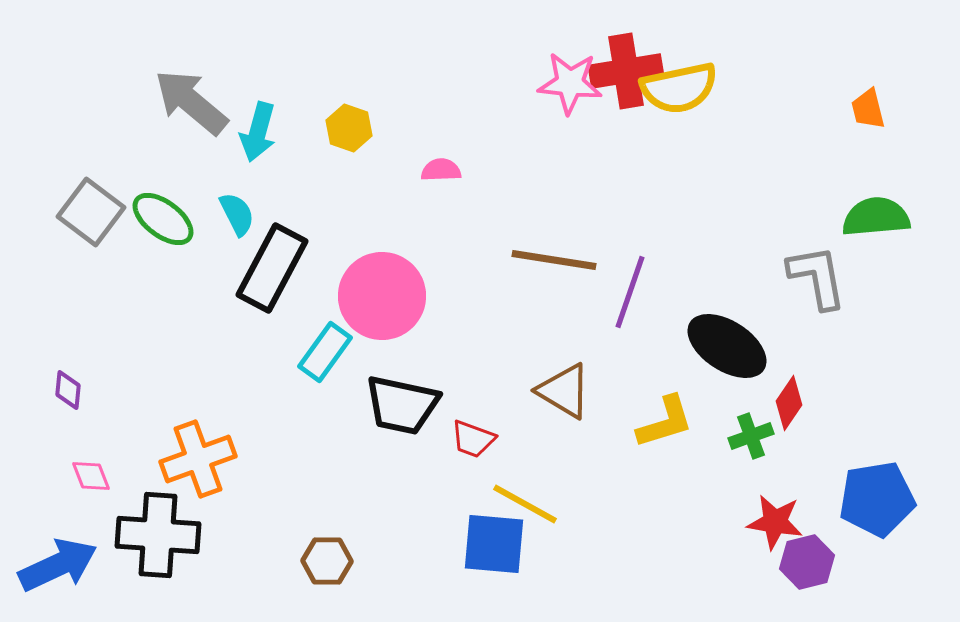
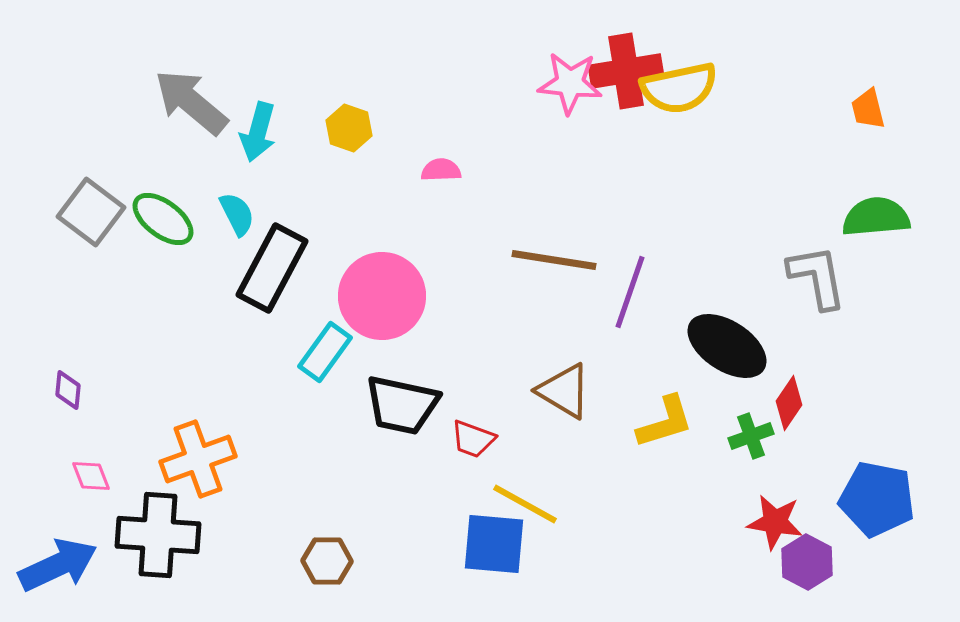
blue pentagon: rotated 20 degrees clockwise
purple hexagon: rotated 18 degrees counterclockwise
